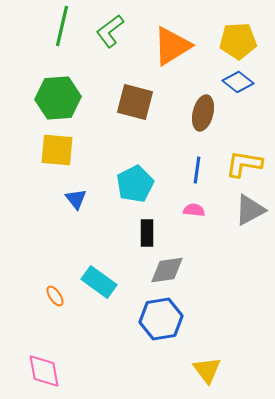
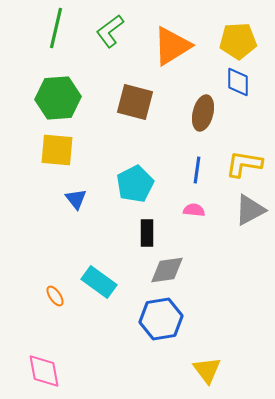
green line: moved 6 px left, 2 px down
blue diamond: rotated 52 degrees clockwise
